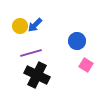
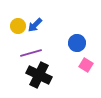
yellow circle: moved 2 px left
blue circle: moved 2 px down
black cross: moved 2 px right
